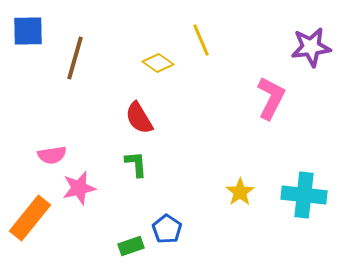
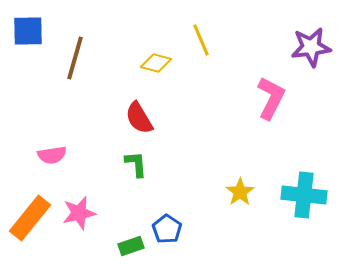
yellow diamond: moved 2 px left; rotated 20 degrees counterclockwise
pink star: moved 25 px down
